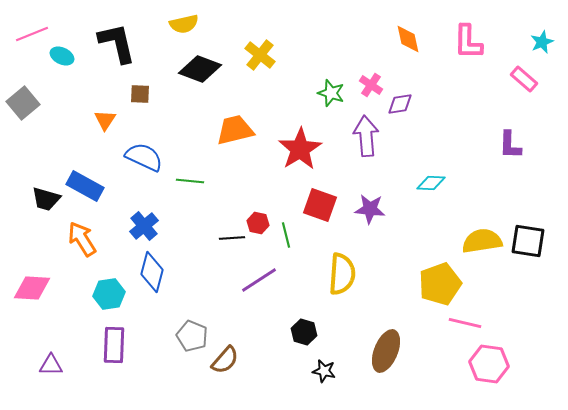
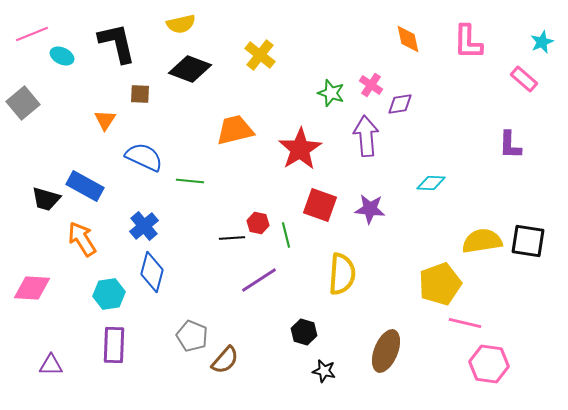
yellow semicircle at (184, 24): moved 3 px left
black diamond at (200, 69): moved 10 px left
